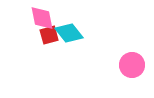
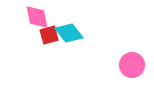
pink diamond: moved 5 px left, 1 px up
